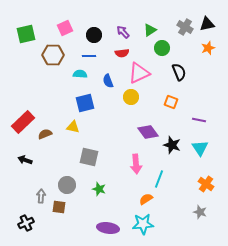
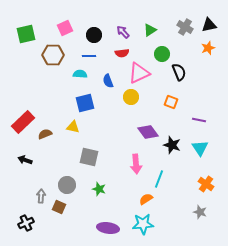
black triangle: moved 2 px right, 1 px down
green circle: moved 6 px down
brown square: rotated 16 degrees clockwise
